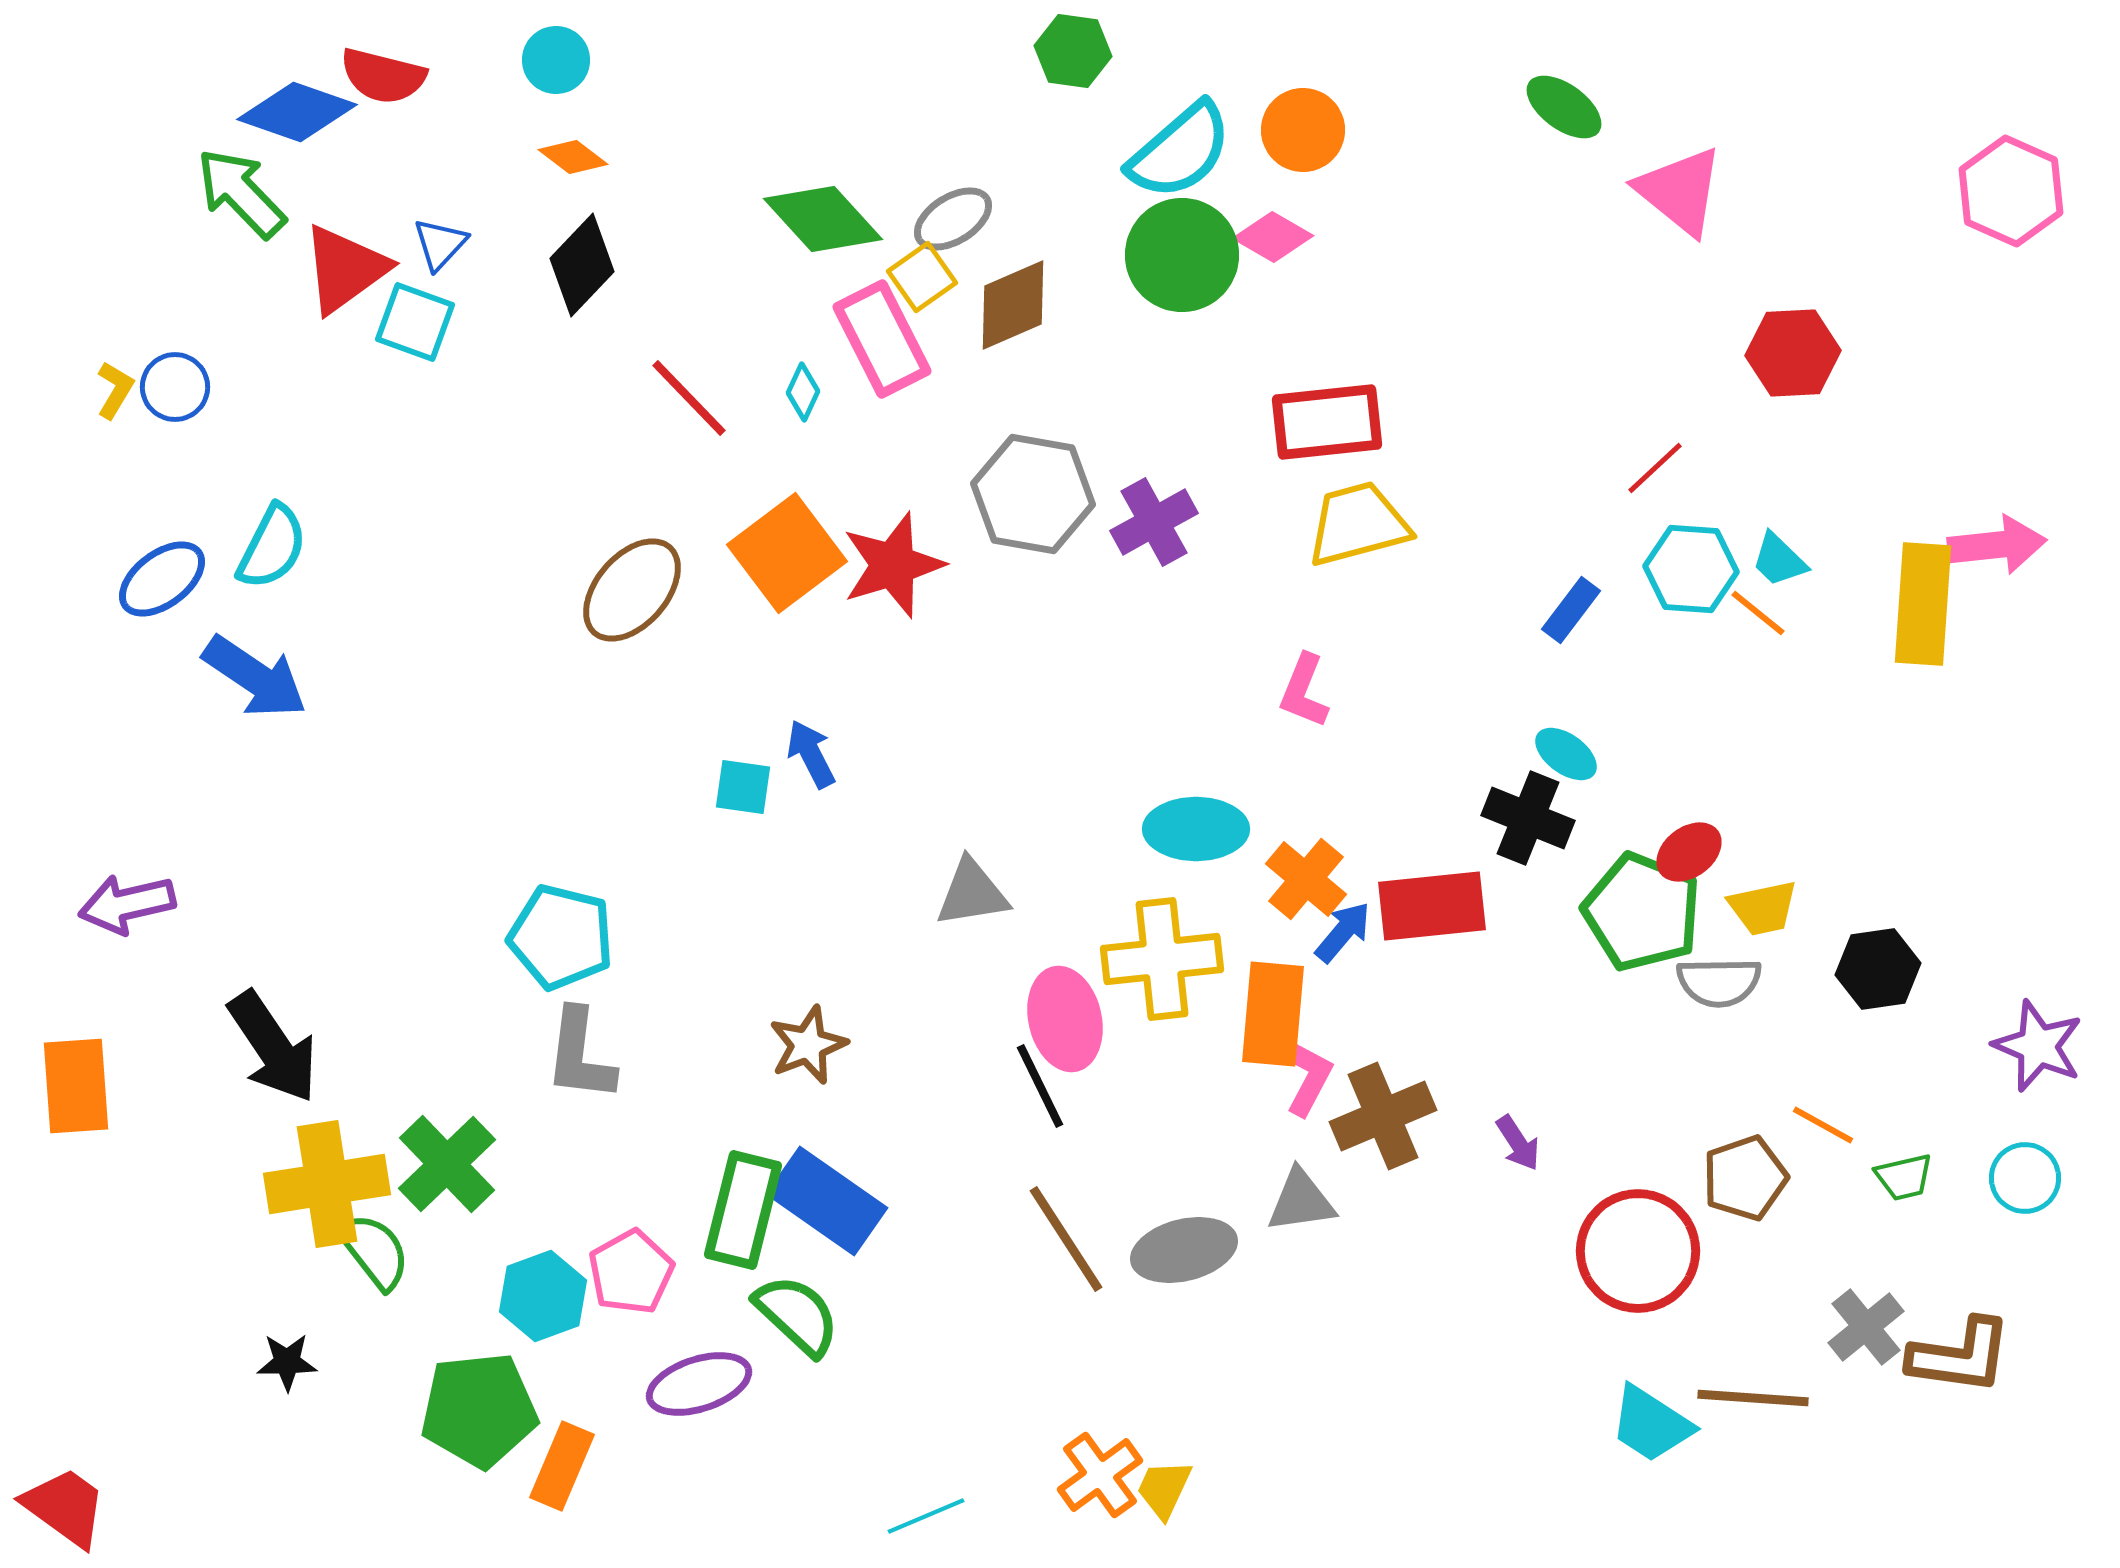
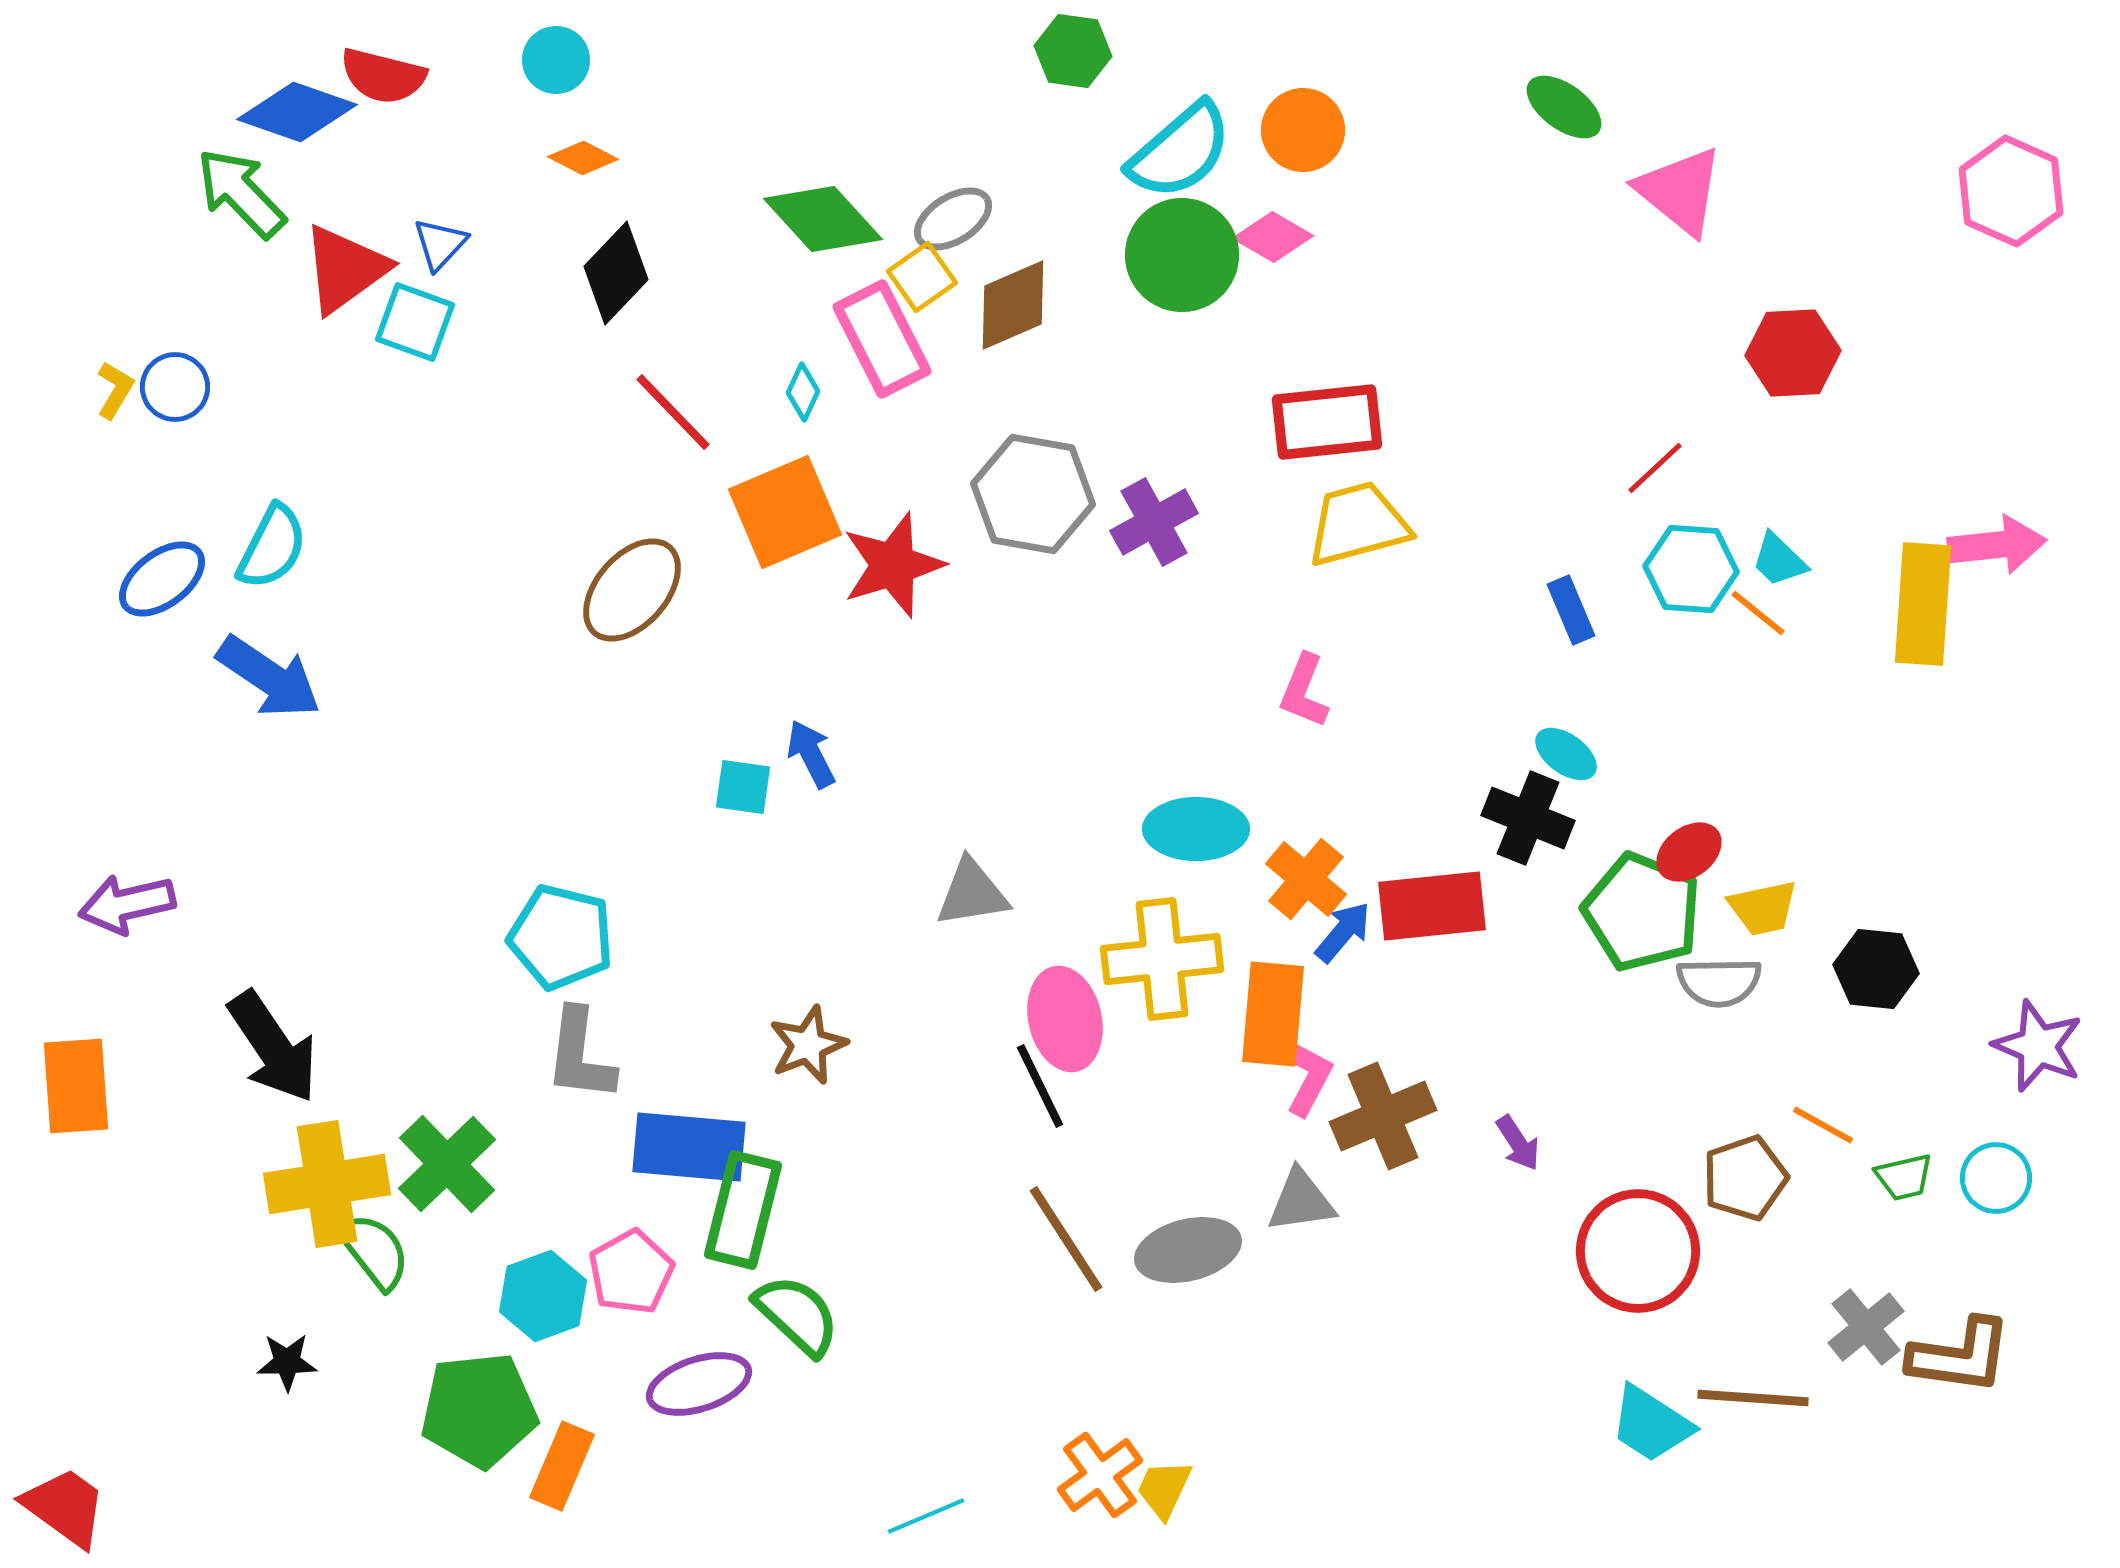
orange diamond at (573, 157): moved 10 px right, 1 px down; rotated 10 degrees counterclockwise
black diamond at (582, 265): moved 34 px right, 8 px down
red line at (689, 398): moved 16 px left, 14 px down
orange square at (787, 553): moved 2 px left, 41 px up; rotated 14 degrees clockwise
blue rectangle at (1571, 610): rotated 60 degrees counterclockwise
blue arrow at (255, 677): moved 14 px right
black hexagon at (1878, 969): moved 2 px left; rotated 14 degrees clockwise
cyan circle at (2025, 1178): moved 29 px left
blue rectangle at (827, 1201): moved 138 px left, 54 px up; rotated 30 degrees counterclockwise
gray ellipse at (1184, 1250): moved 4 px right
